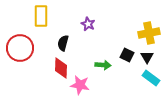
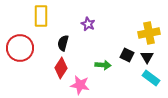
red diamond: rotated 30 degrees clockwise
